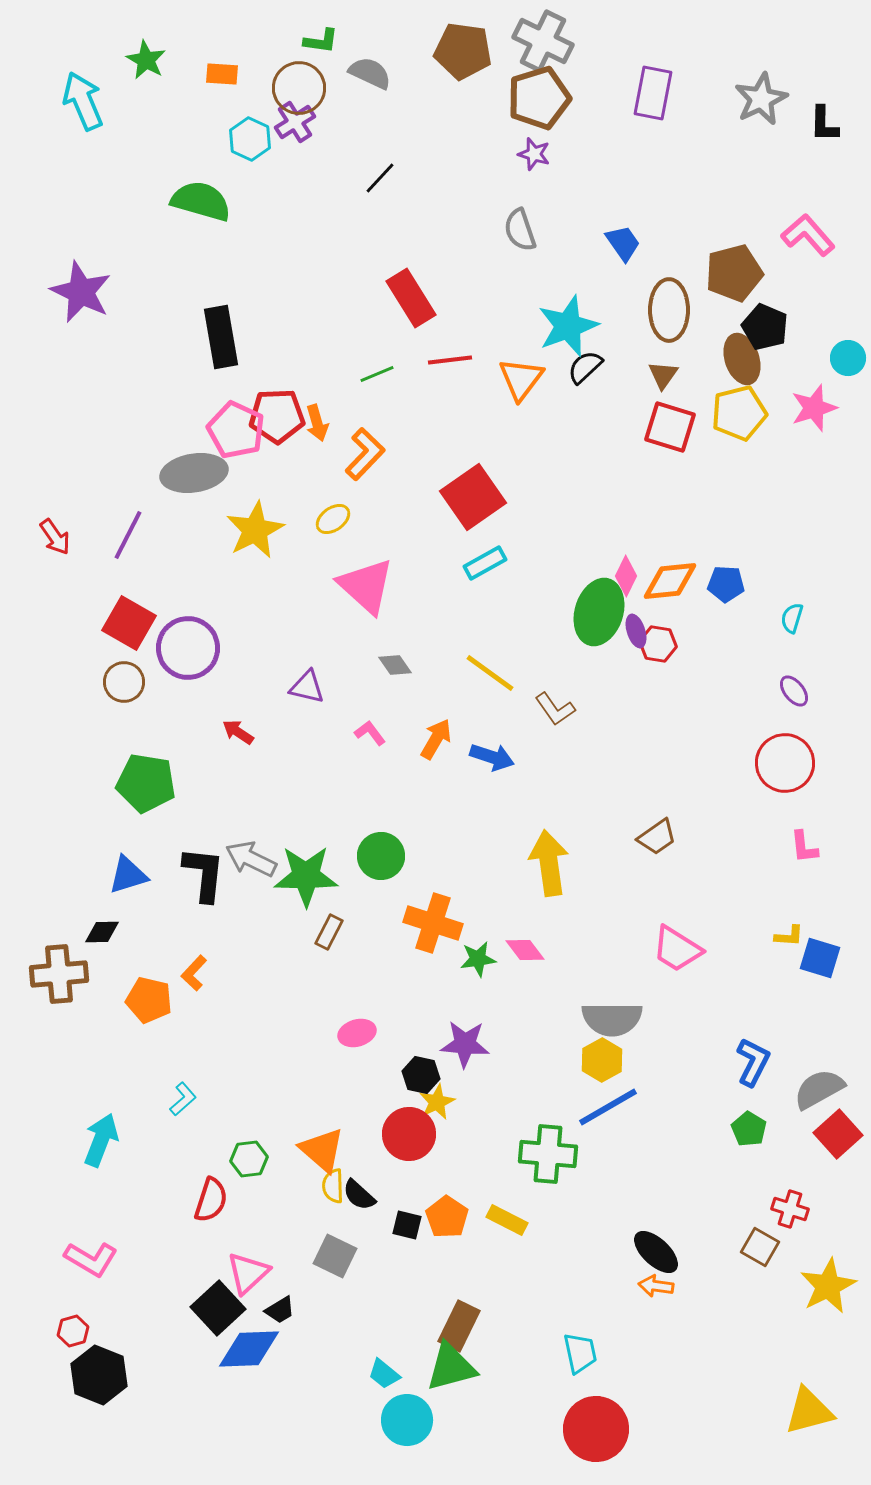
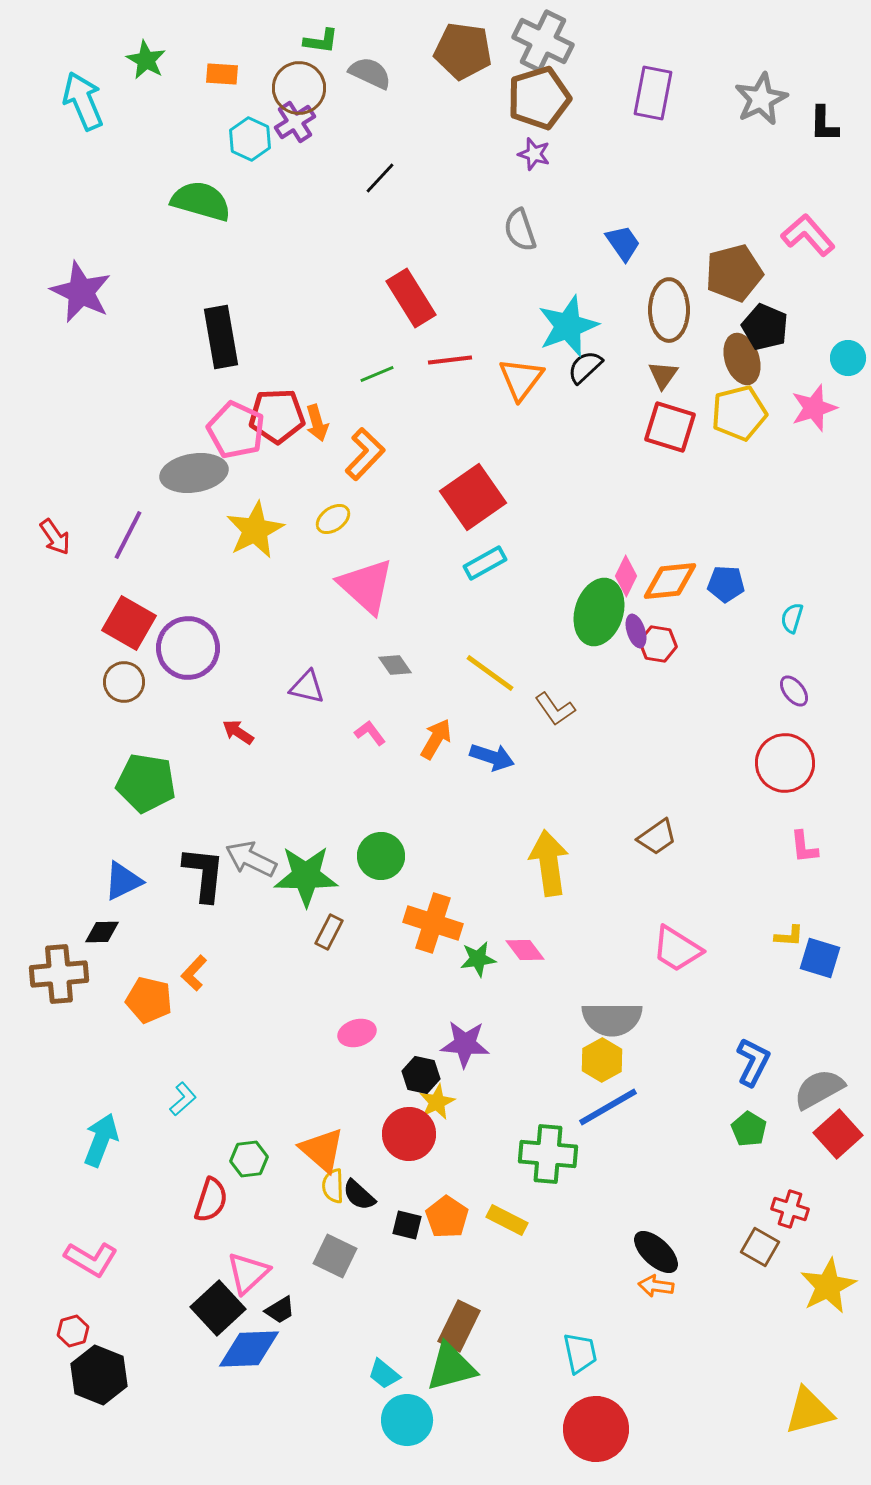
blue triangle at (128, 875): moved 5 px left, 6 px down; rotated 9 degrees counterclockwise
